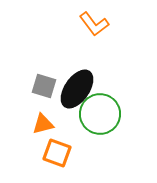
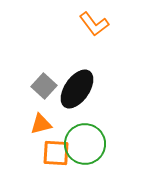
gray square: rotated 25 degrees clockwise
green circle: moved 15 px left, 30 px down
orange triangle: moved 2 px left
orange square: moved 1 px left; rotated 16 degrees counterclockwise
